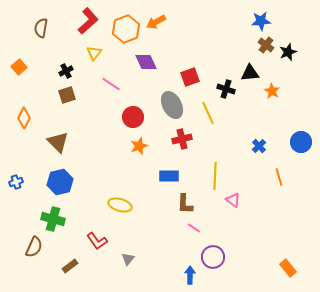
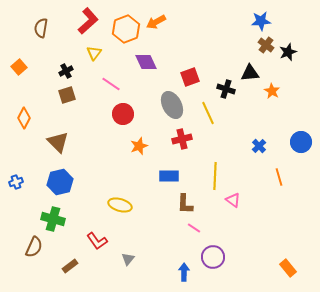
red circle at (133, 117): moved 10 px left, 3 px up
blue arrow at (190, 275): moved 6 px left, 3 px up
